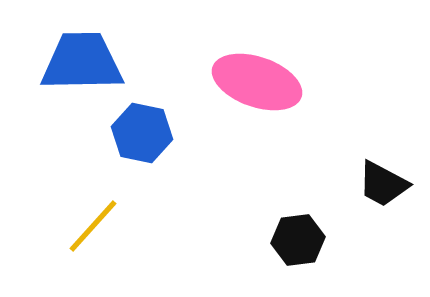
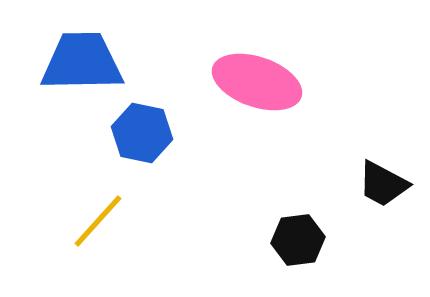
yellow line: moved 5 px right, 5 px up
